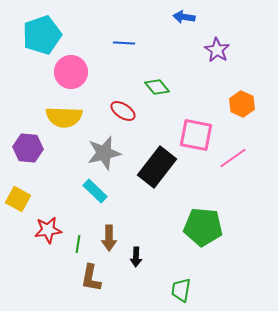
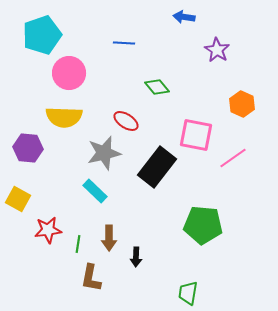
pink circle: moved 2 px left, 1 px down
red ellipse: moved 3 px right, 10 px down
green pentagon: moved 2 px up
green trapezoid: moved 7 px right, 3 px down
